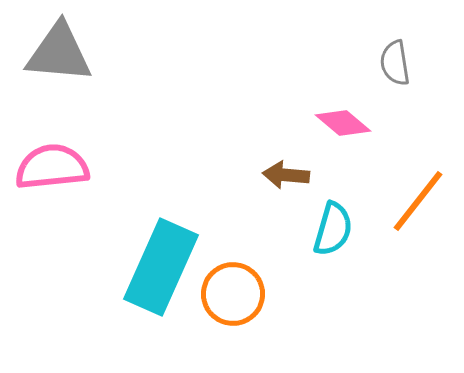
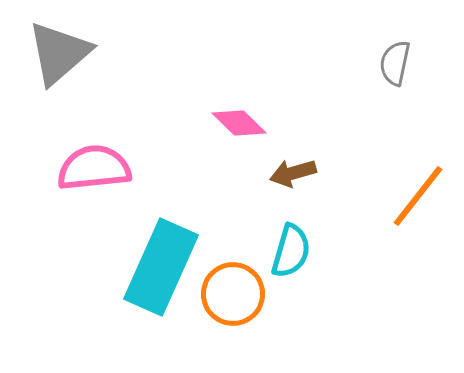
gray triangle: rotated 46 degrees counterclockwise
gray semicircle: rotated 21 degrees clockwise
pink diamond: moved 104 px left; rotated 4 degrees clockwise
pink semicircle: moved 42 px right, 1 px down
brown arrow: moved 7 px right, 2 px up; rotated 21 degrees counterclockwise
orange line: moved 5 px up
cyan semicircle: moved 42 px left, 22 px down
